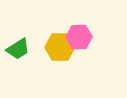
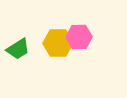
yellow hexagon: moved 2 px left, 4 px up
